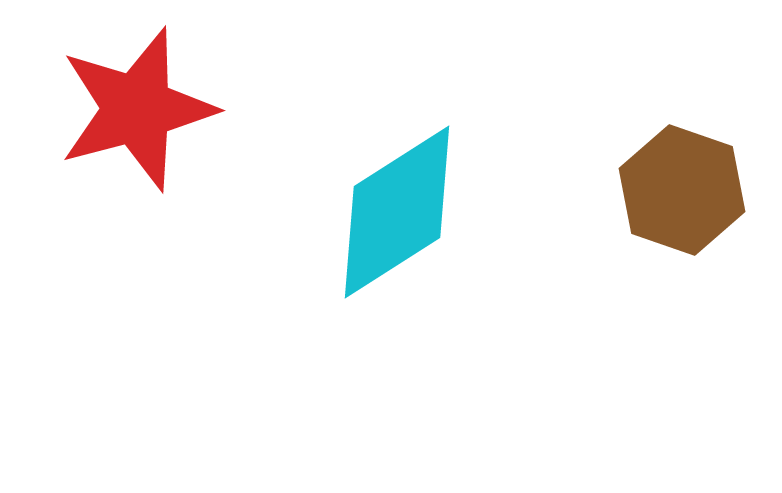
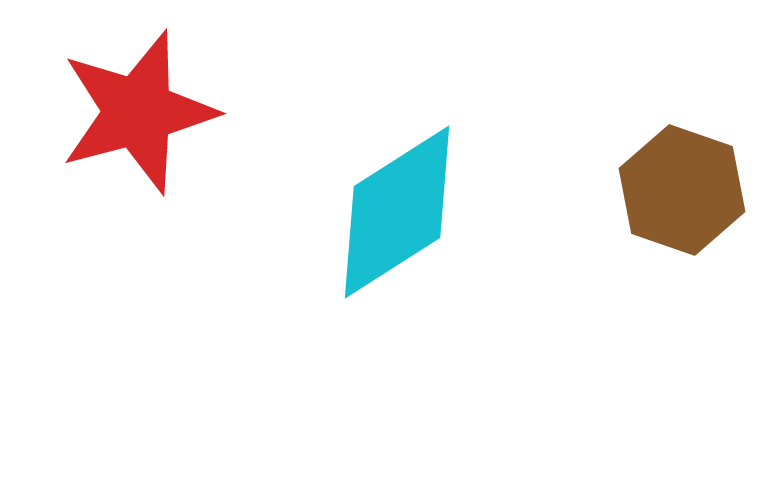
red star: moved 1 px right, 3 px down
